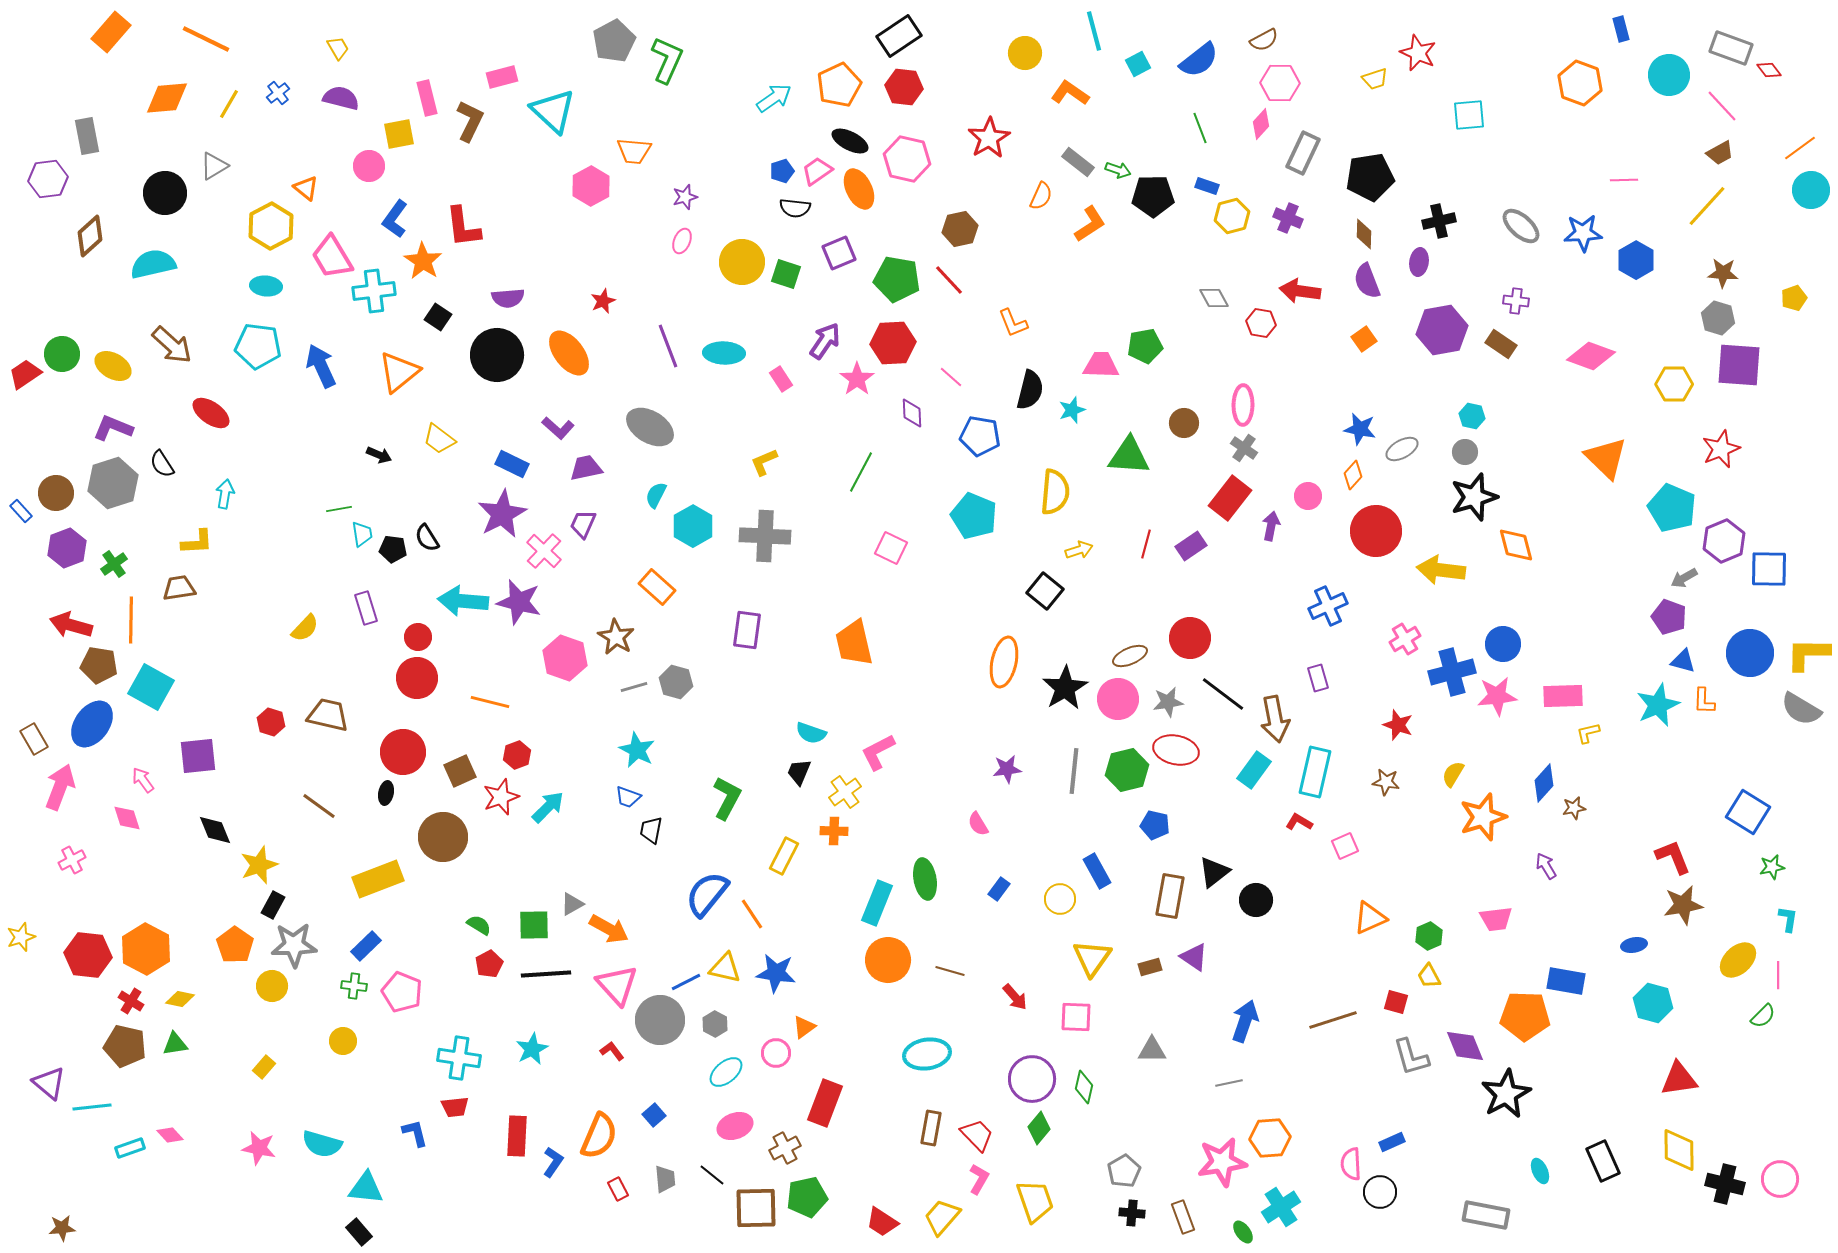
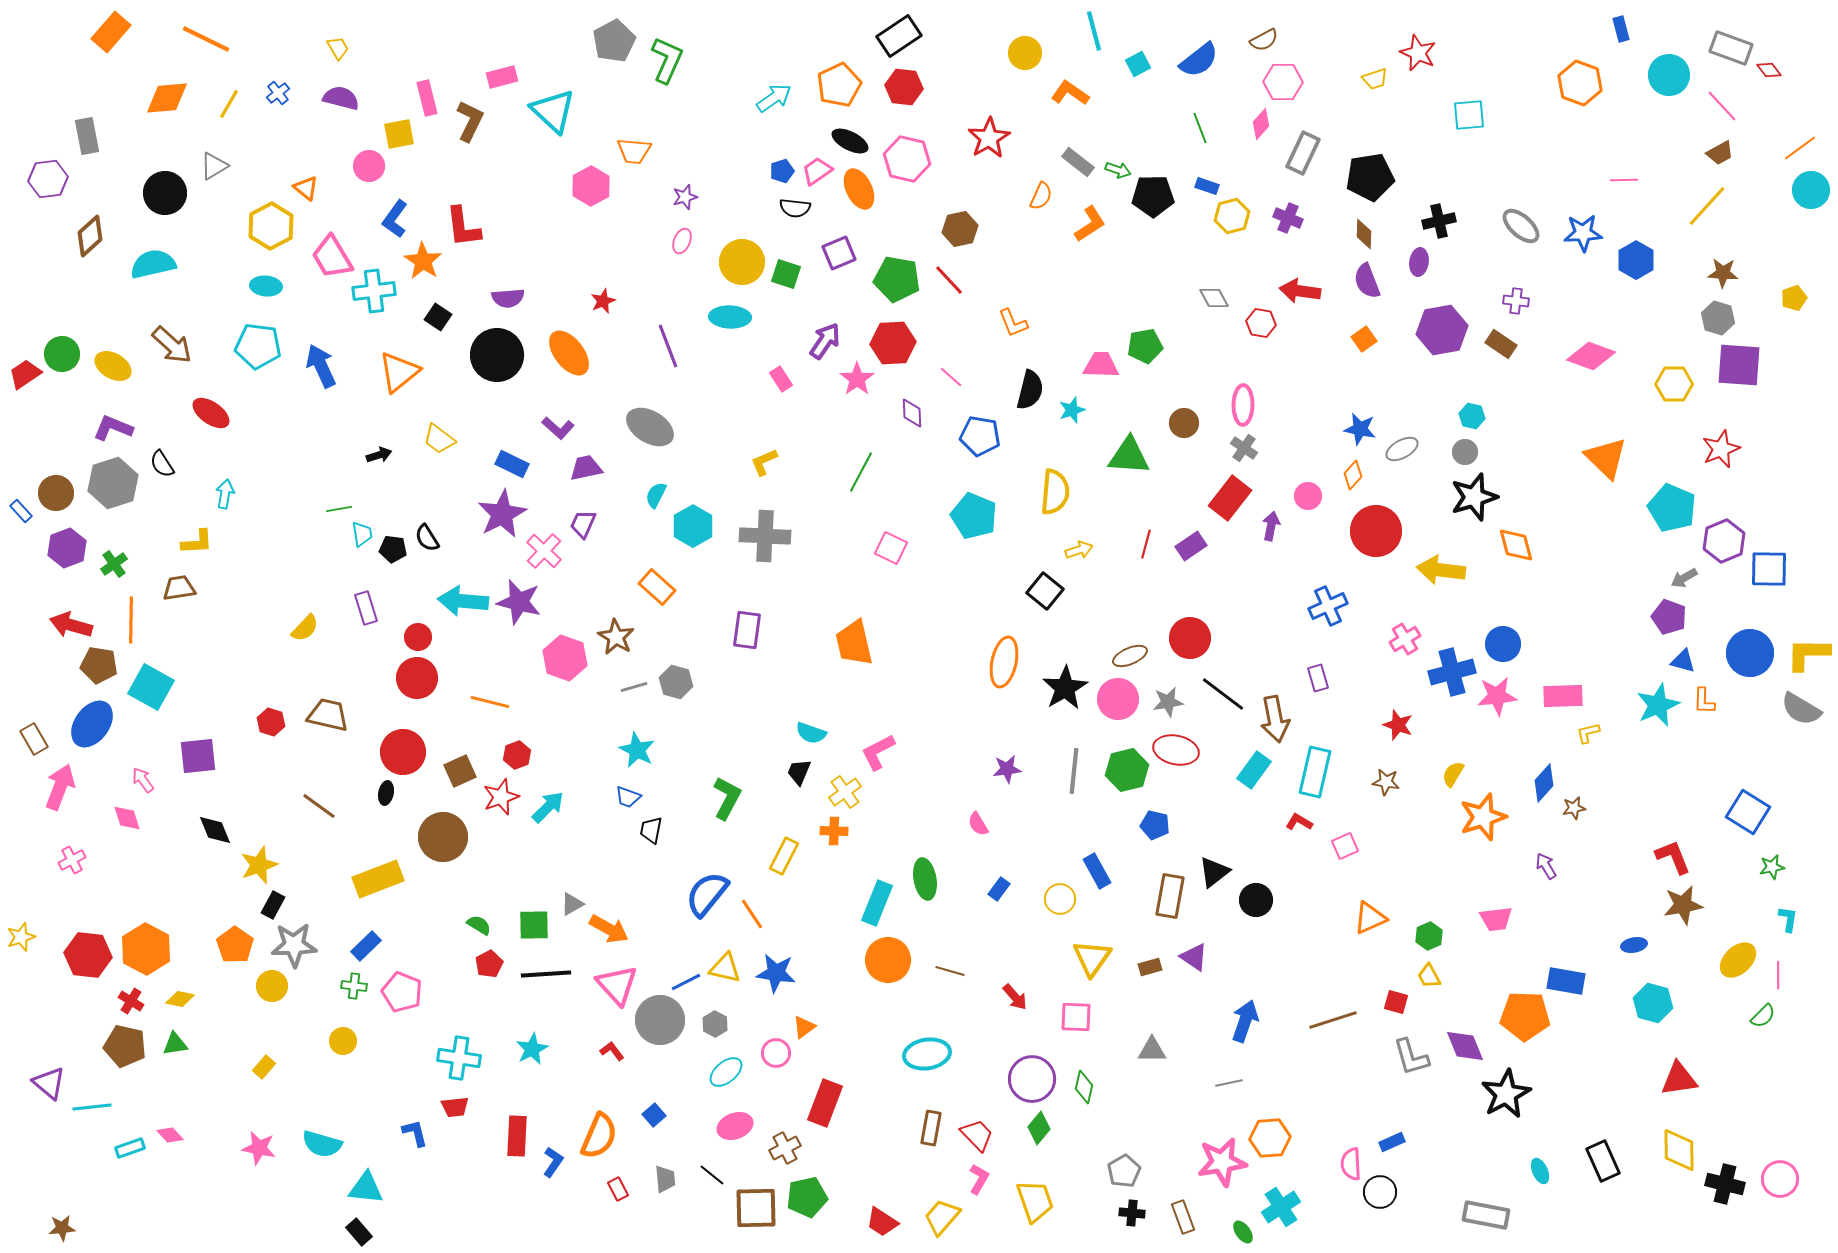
pink hexagon at (1280, 83): moved 3 px right, 1 px up
cyan ellipse at (724, 353): moved 6 px right, 36 px up
black arrow at (379, 455): rotated 40 degrees counterclockwise
